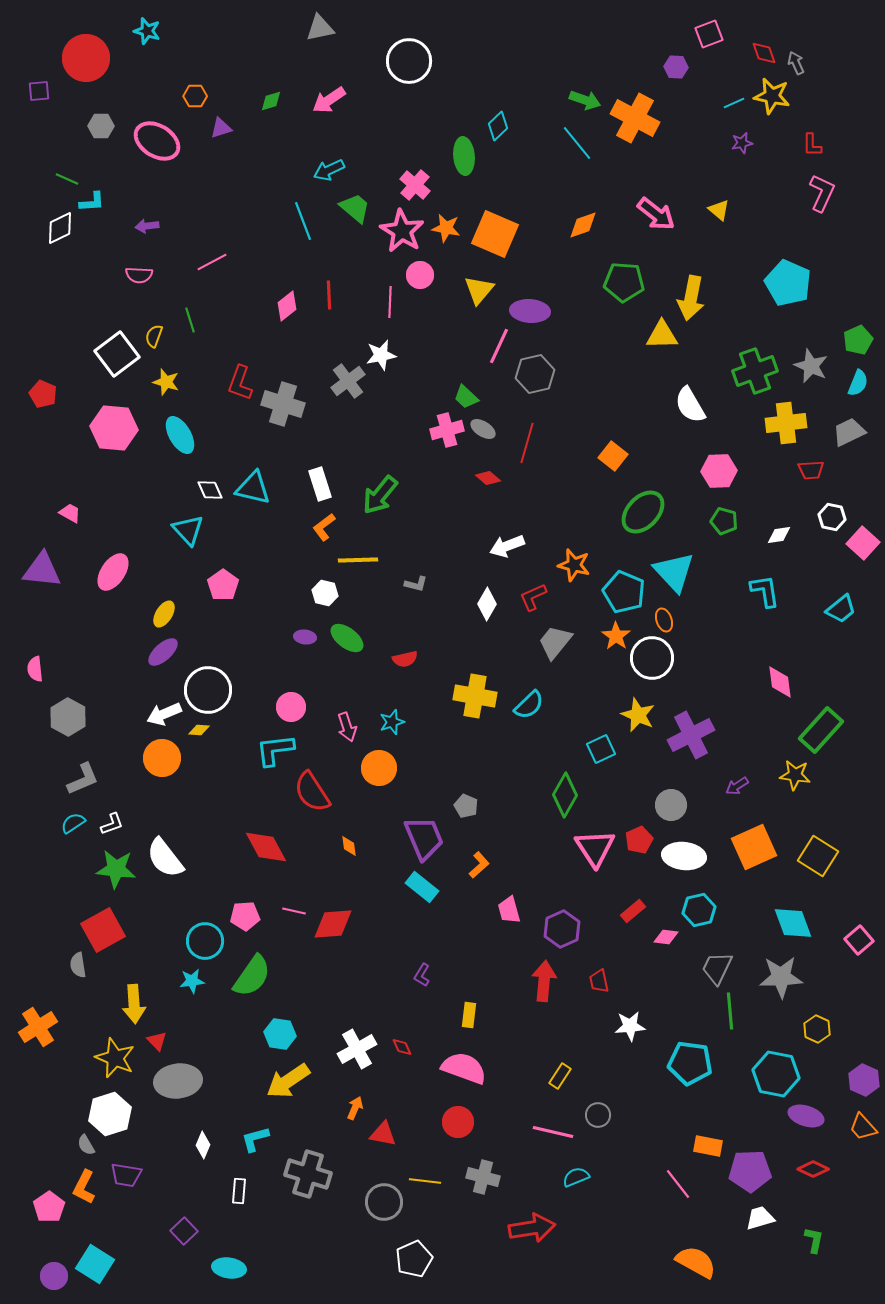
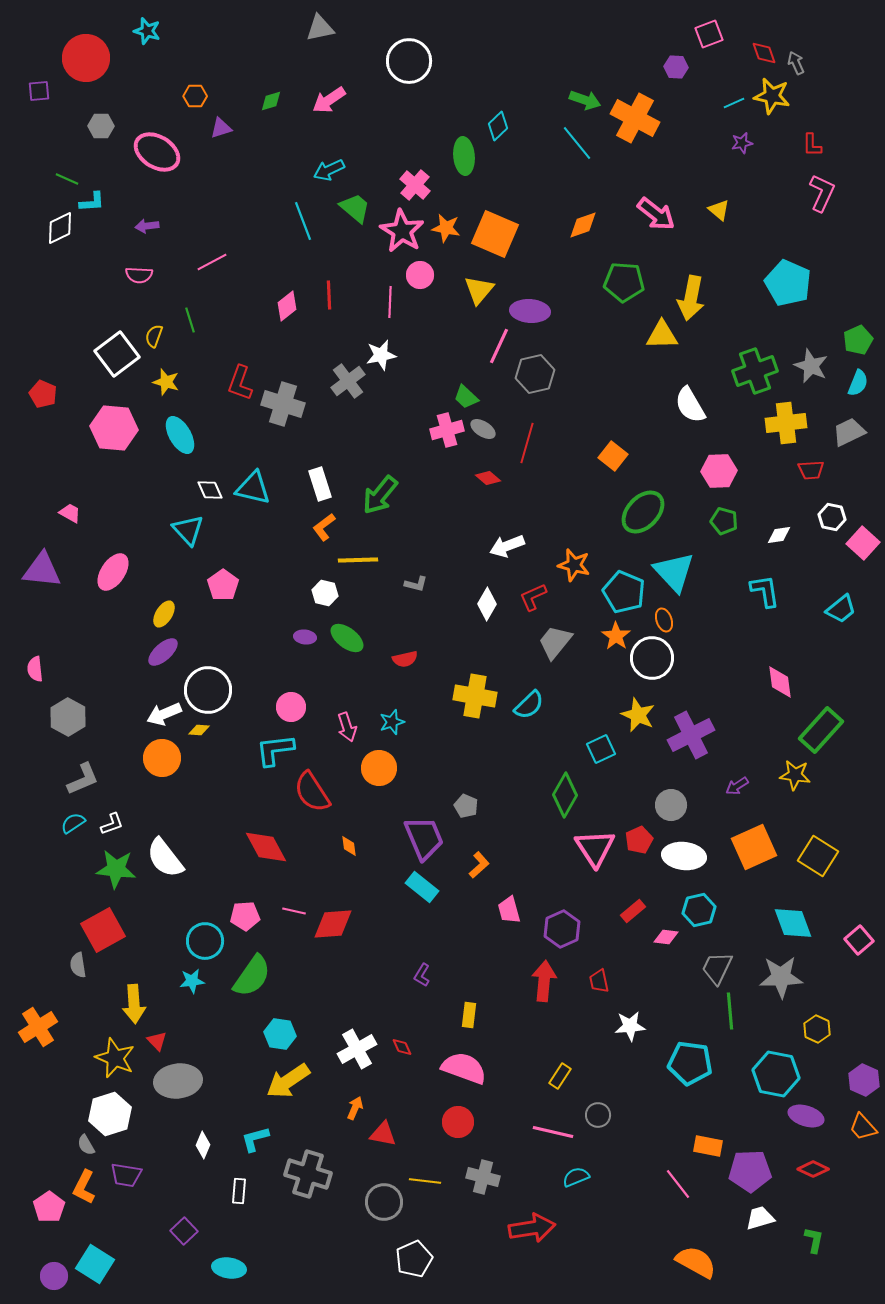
pink ellipse at (157, 141): moved 11 px down
